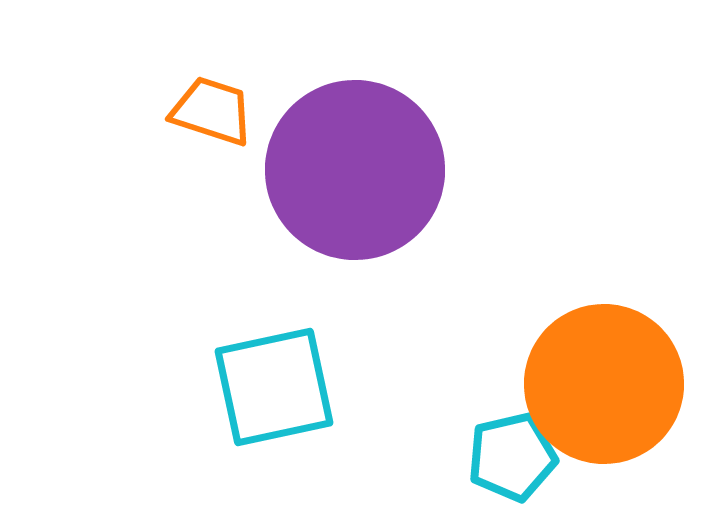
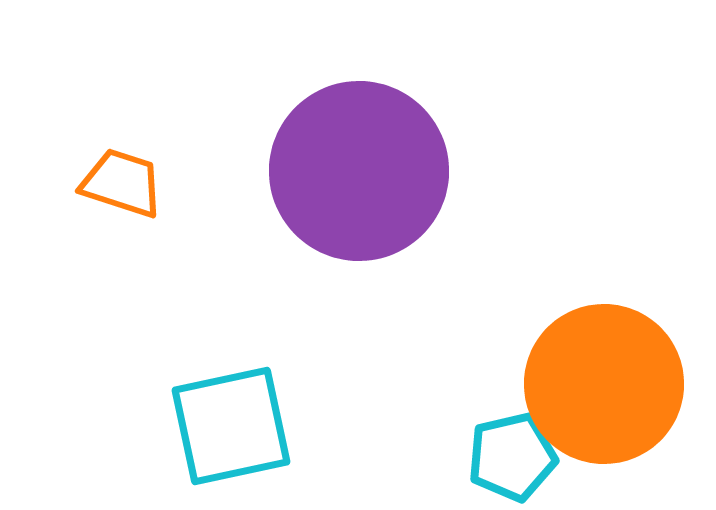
orange trapezoid: moved 90 px left, 72 px down
purple circle: moved 4 px right, 1 px down
cyan square: moved 43 px left, 39 px down
